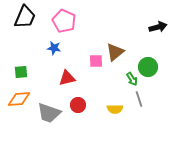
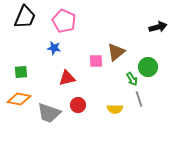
brown triangle: moved 1 px right
orange diamond: rotated 15 degrees clockwise
